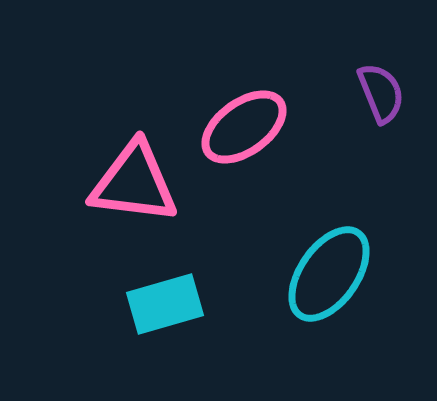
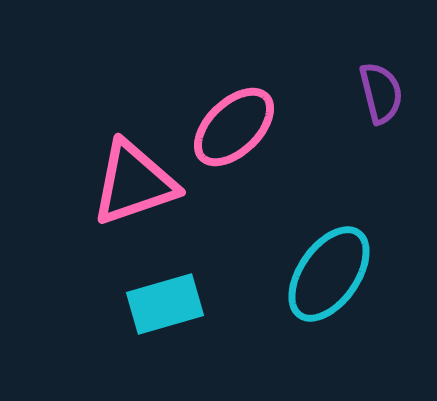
purple semicircle: rotated 8 degrees clockwise
pink ellipse: moved 10 px left; rotated 8 degrees counterclockwise
pink triangle: rotated 26 degrees counterclockwise
